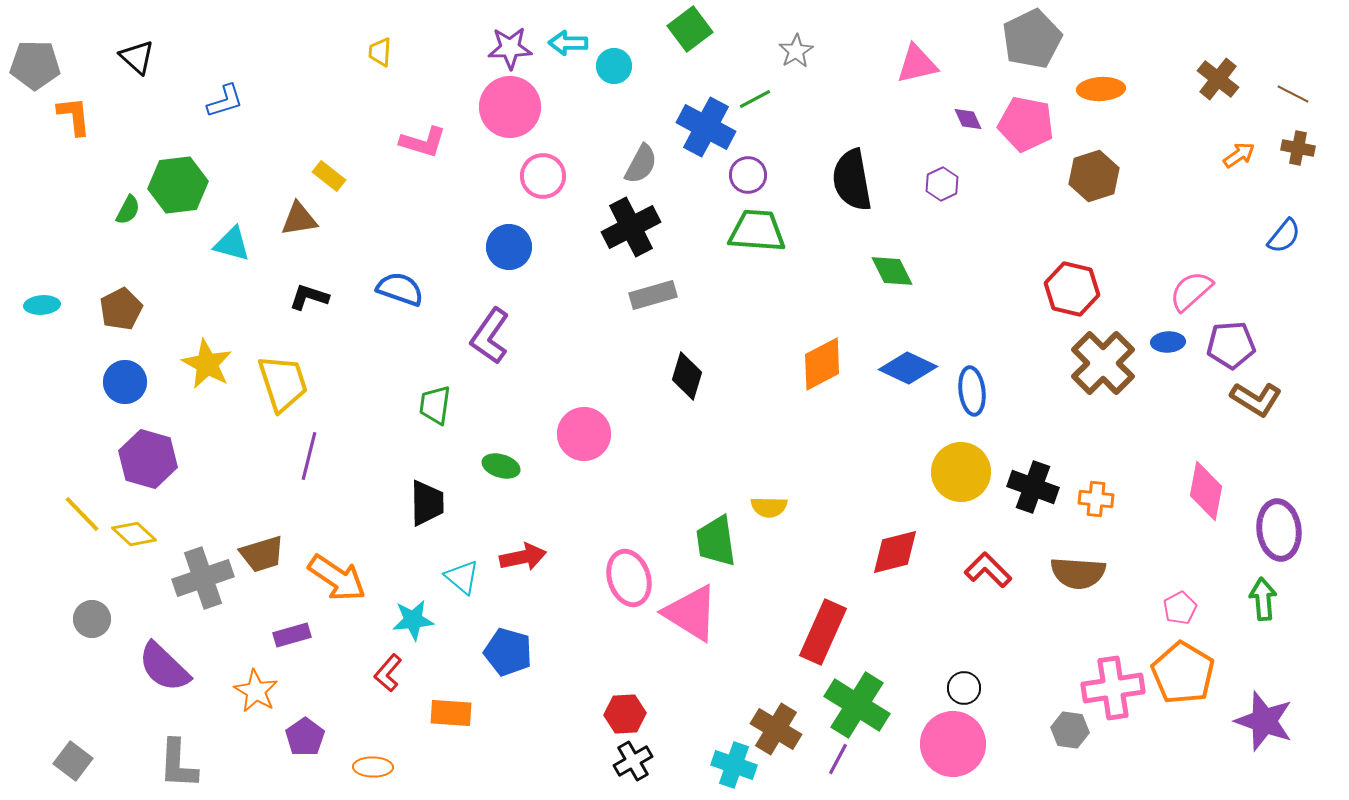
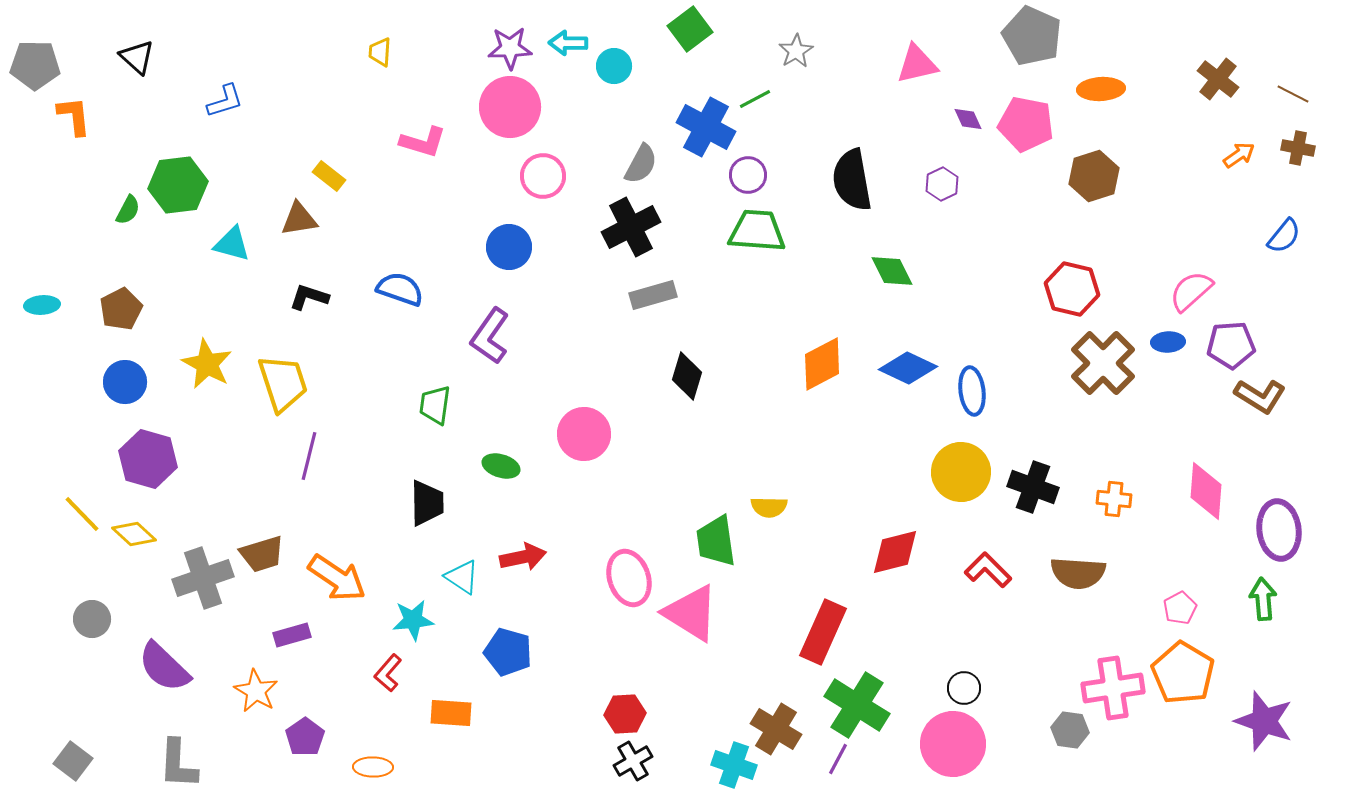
gray pentagon at (1032, 39): moved 3 px up; rotated 22 degrees counterclockwise
brown L-shape at (1256, 399): moved 4 px right, 3 px up
pink diamond at (1206, 491): rotated 6 degrees counterclockwise
orange cross at (1096, 499): moved 18 px right
cyan triangle at (462, 577): rotated 6 degrees counterclockwise
